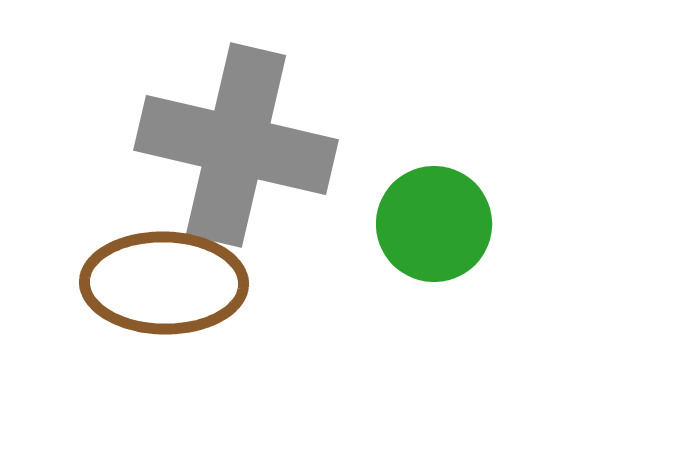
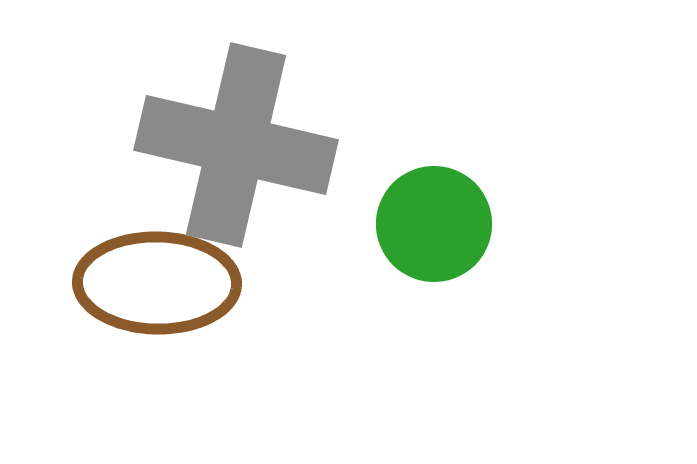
brown ellipse: moved 7 px left
